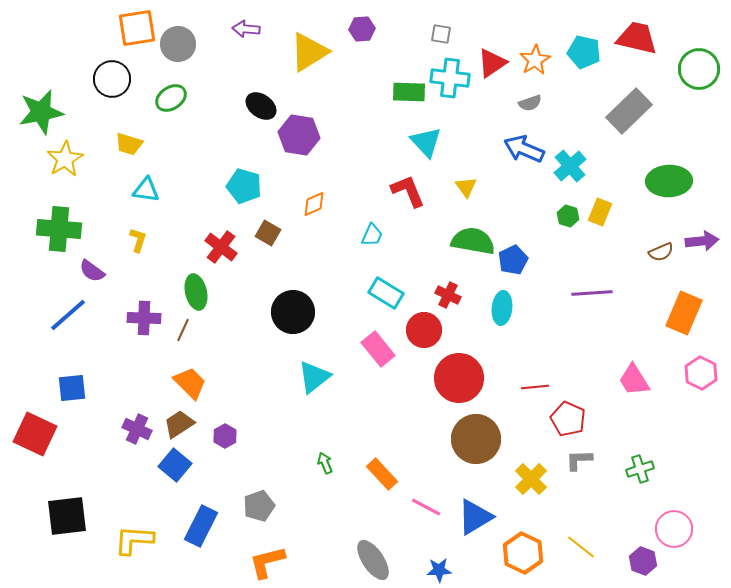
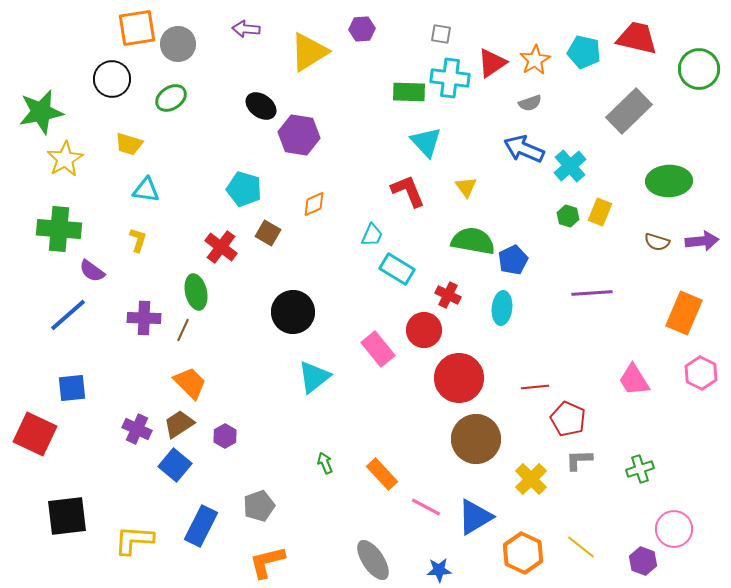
cyan pentagon at (244, 186): moved 3 px down
brown semicircle at (661, 252): moved 4 px left, 10 px up; rotated 40 degrees clockwise
cyan rectangle at (386, 293): moved 11 px right, 24 px up
